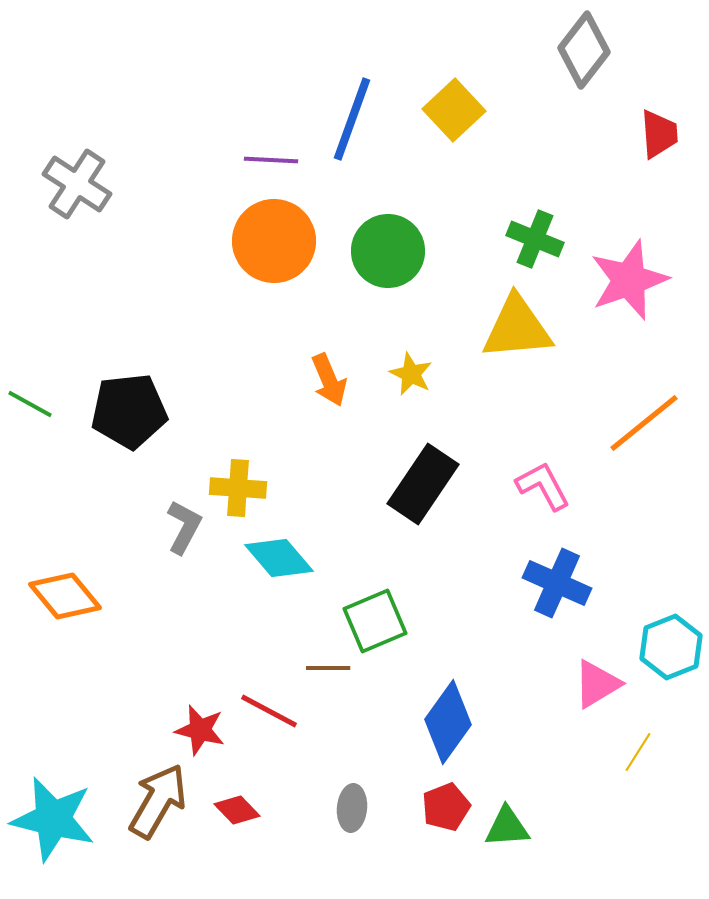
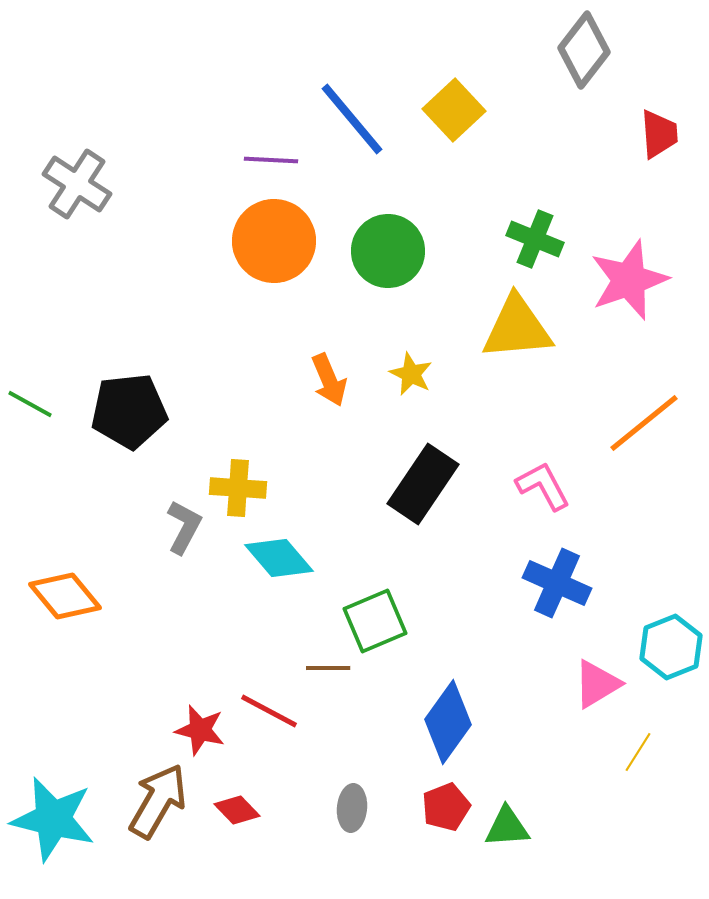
blue line: rotated 60 degrees counterclockwise
